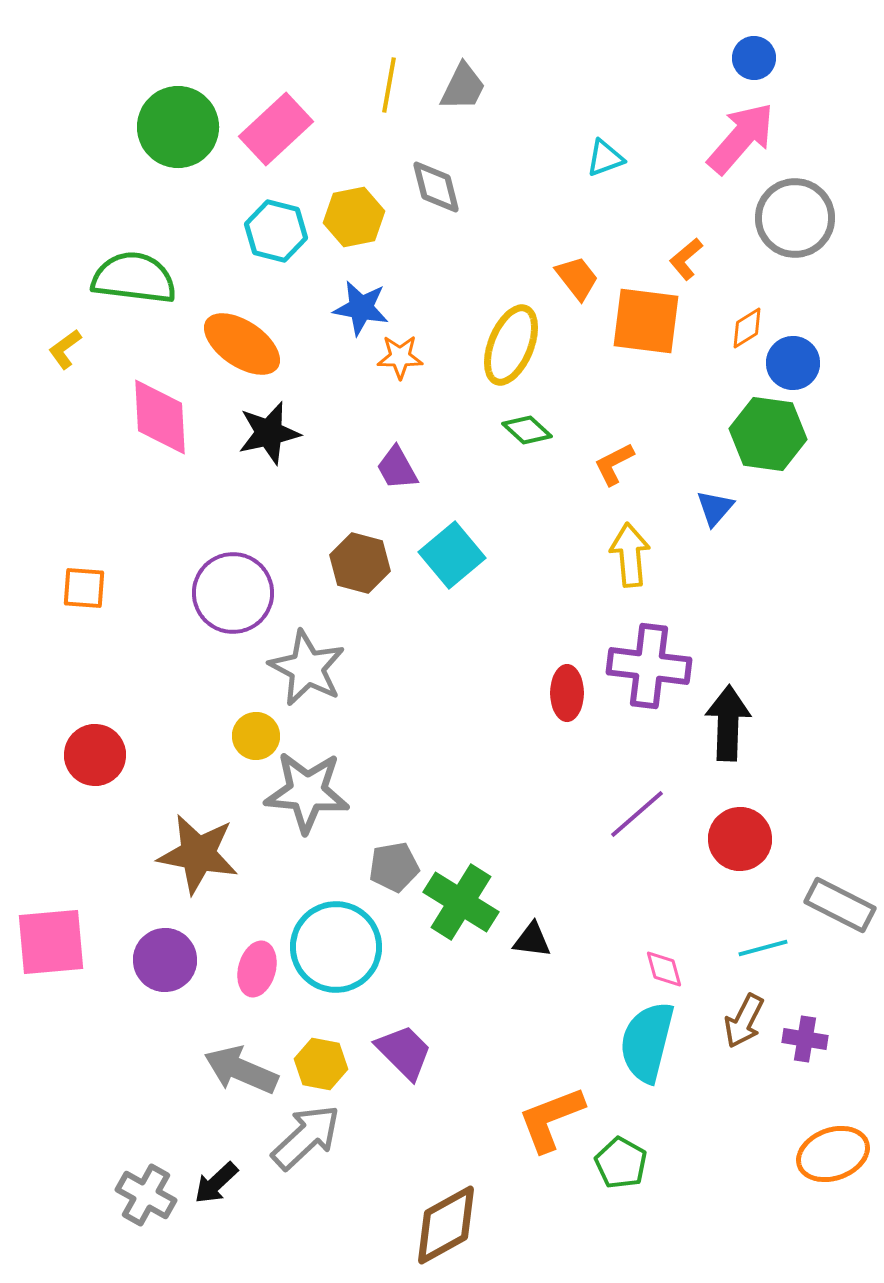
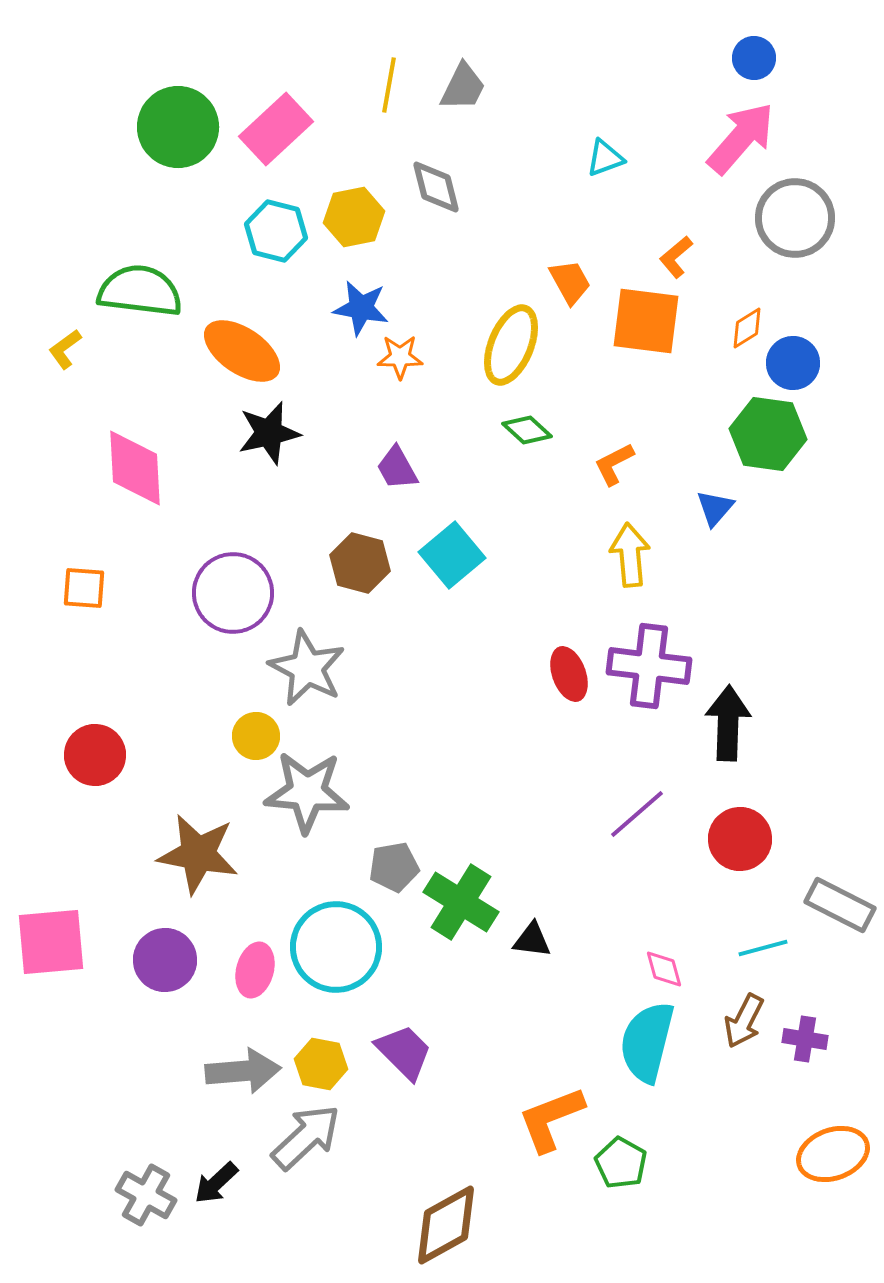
orange L-shape at (686, 259): moved 10 px left, 2 px up
green semicircle at (134, 278): moved 6 px right, 13 px down
orange trapezoid at (577, 278): moved 7 px left, 4 px down; rotated 9 degrees clockwise
orange ellipse at (242, 344): moved 7 px down
pink diamond at (160, 417): moved 25 px left, 51 px down
red ellipse at (567, 693): moved 2 px right, 19 px up; rotated 20 degrees counterclockwise
pink ellipse at (257, 969): moved 2 px left, 1 px down
gray arrow at (241, 1070): moved 2 px right, 1 px down; rotated 152 degrees clockwise
